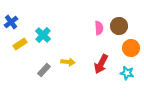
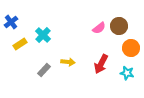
pink semicircle: rotated 56 degrees clockwise
